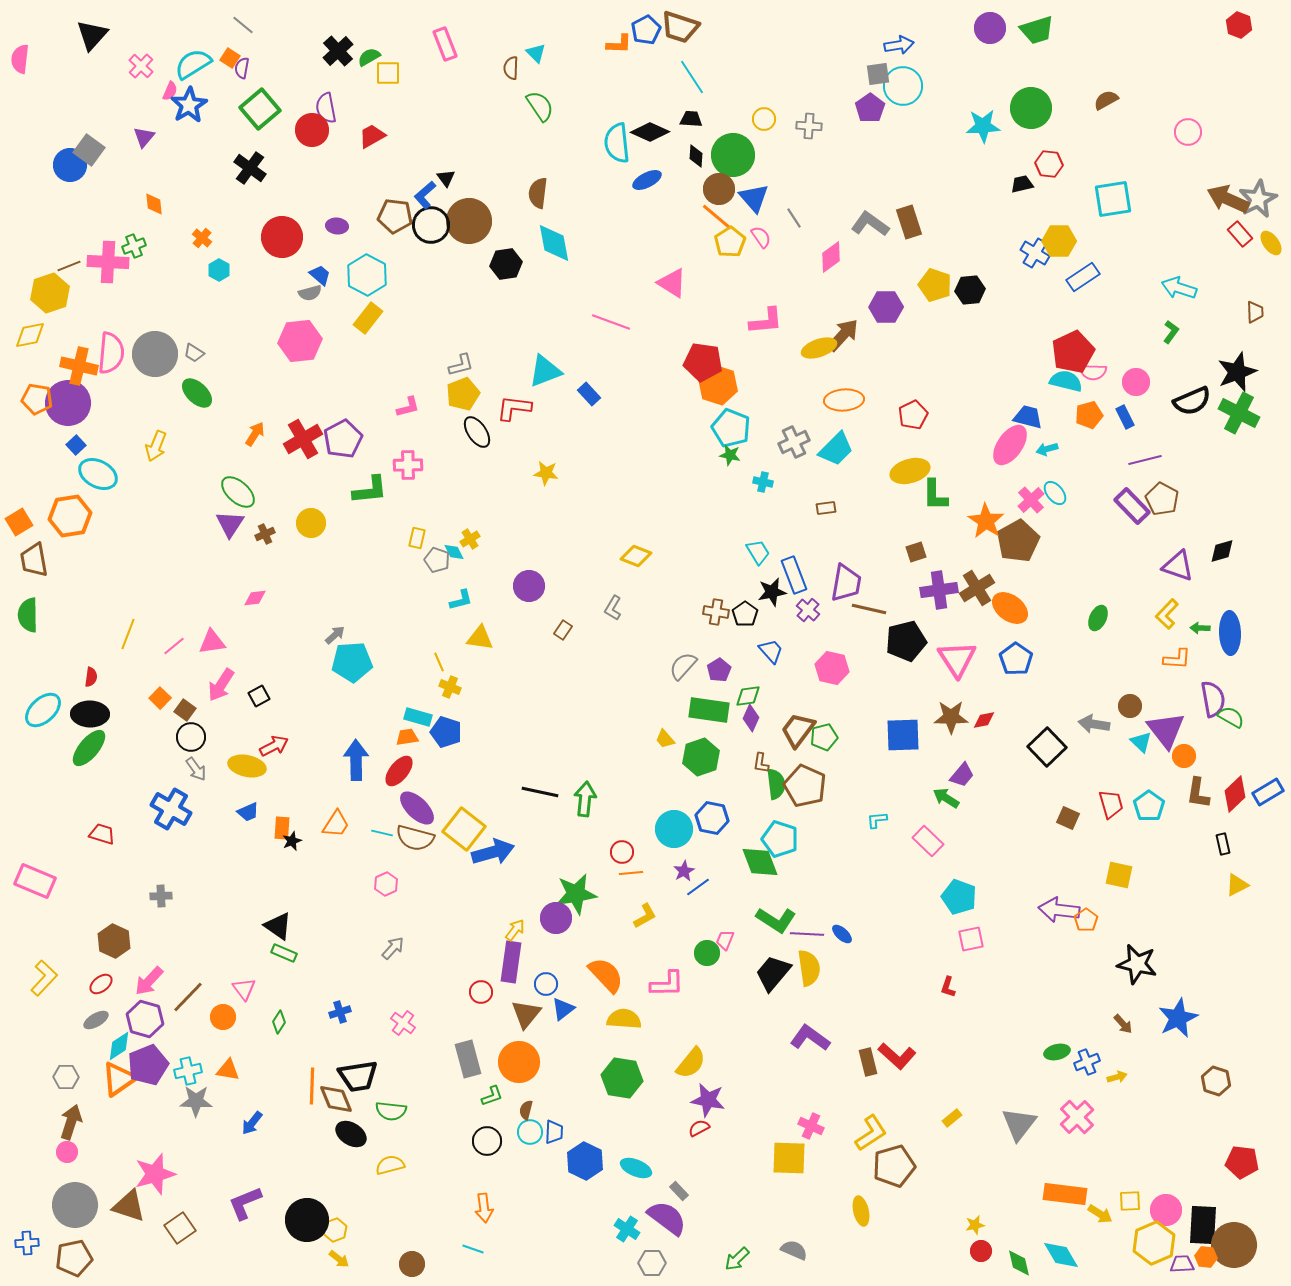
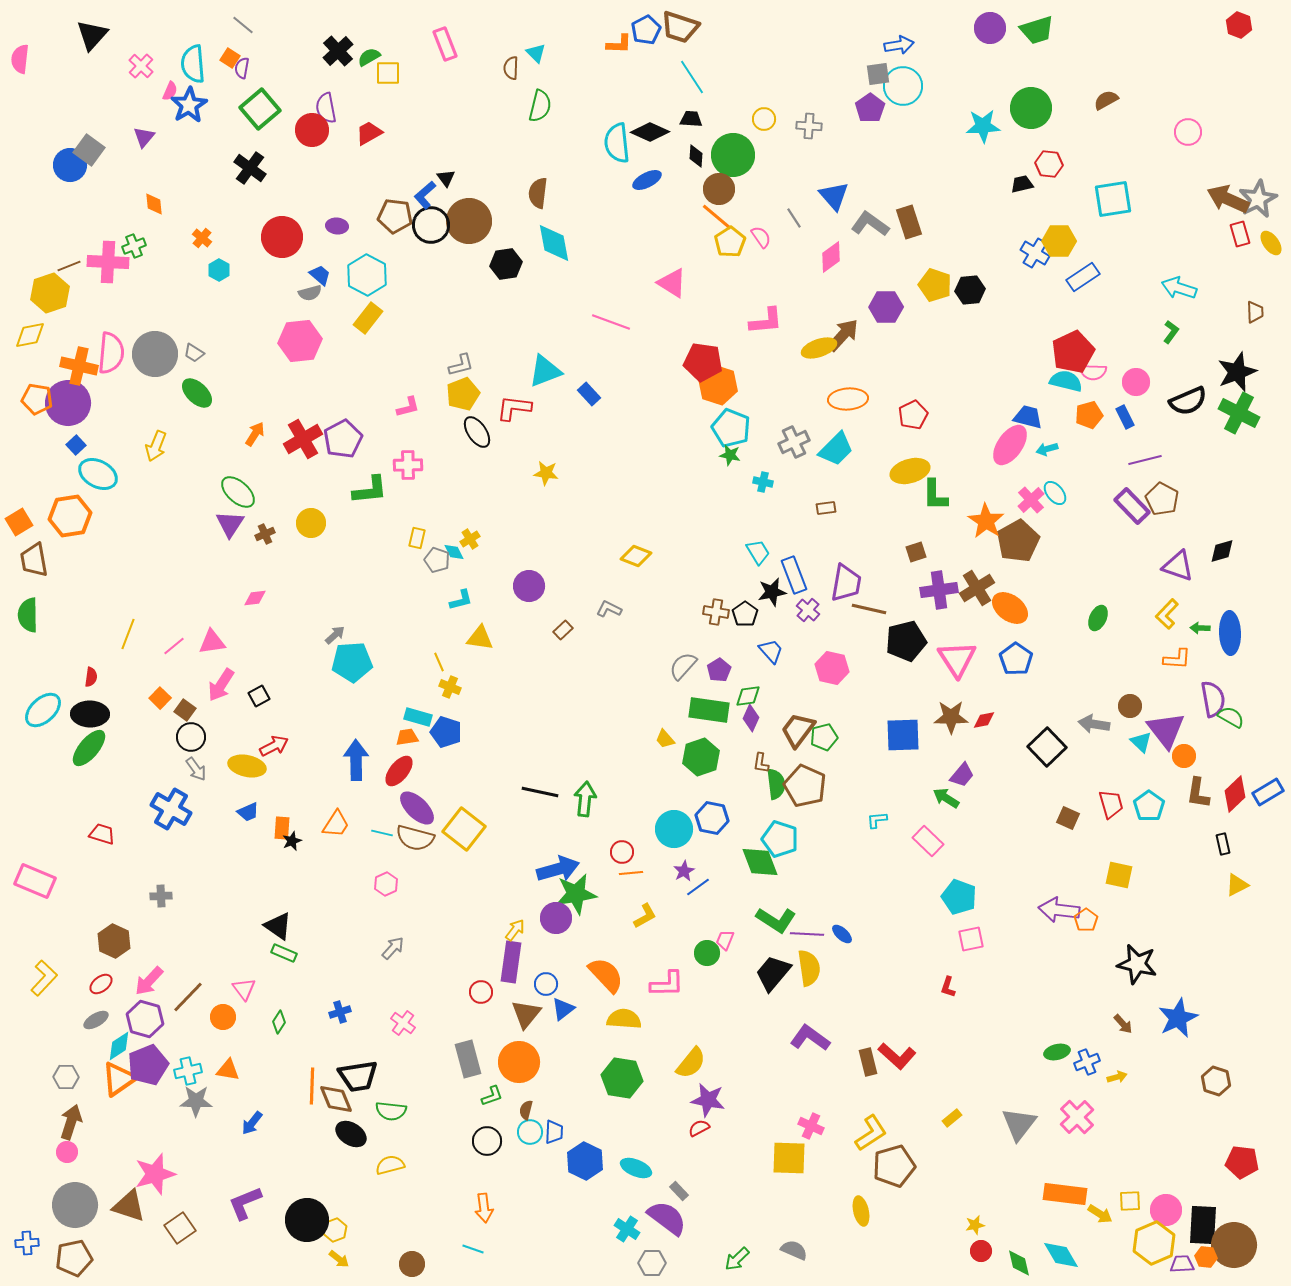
cyan semicircle at (193, 64): rotated 63 degrees counterclockwise
green semicircle at (540, 106): rotated 48 degrees clockwise
red trapezoid at (372, 136): moved 3 px left, 3 px up
blue triangle at (754, 198): moved 80 px right, 2 px up
red rectangle at (1240, 234): rotated 25 degrees clockwise
orange ellipse at (844, 400): moved 4 px right, 1 px up
black semicircle at (1192, 401): moved 4 px left
gray L-shape at (613, 608): moved 4 px left, 1 px down; rotated 85 degrees clockwise
brown rectangle at (563, 630): rotated 12 degrees clockwise
blue arrow at (493, 852): moved 65 px right, 17 px down
